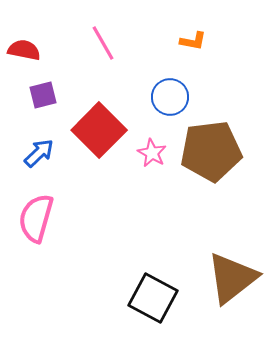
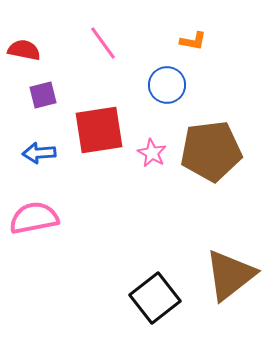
pink line: rotated 6 degrees counterclockwise
blue circle: moved 3 px left, 12 px up
red square: rotated 36 degrees clockwise
blue arrow: rotated 140 degrees counterclockwise
pink semicircle: moved 2 px left; rotated 63 degrees clockwise
brown triangle: moved 2 px left, 3 px up
black square: moved 2 px right; rotated 24 degrees clockwise
